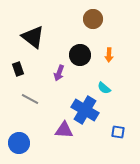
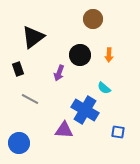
black triangle: rotated 45 degrees clockwise
